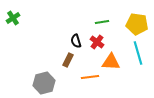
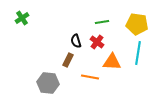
green cross: moved 9 px right
cyan line: rotated 25 degrees clockwise
orange triangle: moved 1 px right
orange line: rotated 18 degrees clockwise
gray hexagon: moved 4 px right; rotated 20 degrees clockwise
